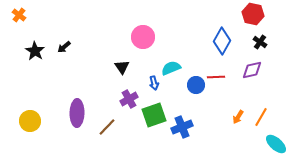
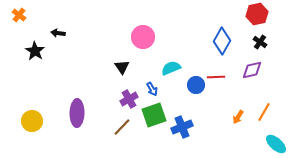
red hexagon: moved 4 px right; rotated 25 degrees counterclockwise
black arrow: moved 6 px left, 14 px up; rotated 48 degrees clockwise
blue arrow: moved 2 px left, 6 px down; rotated 16 degrees counterclockwise
orange line: moved 3 px right, 5 px up
yellow circle: moved 2 px right
brown line: moved 15 px right
